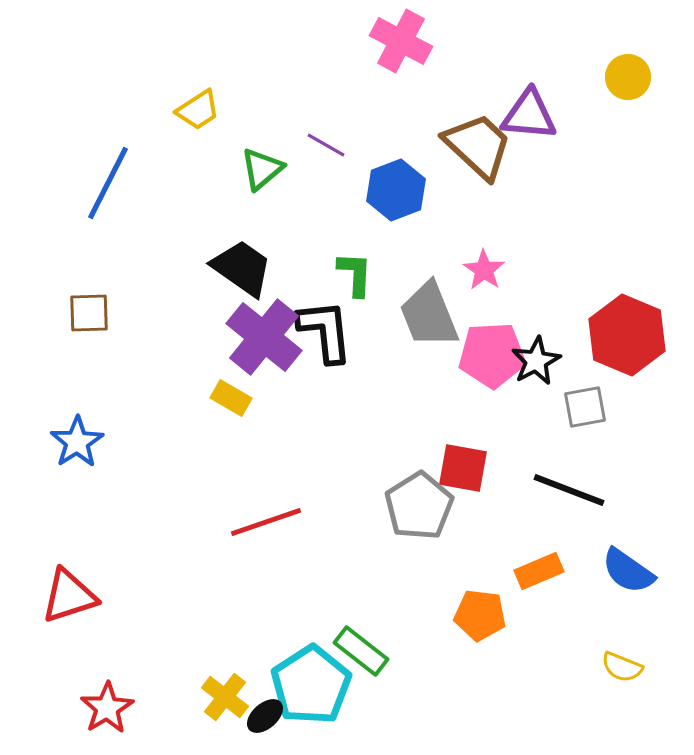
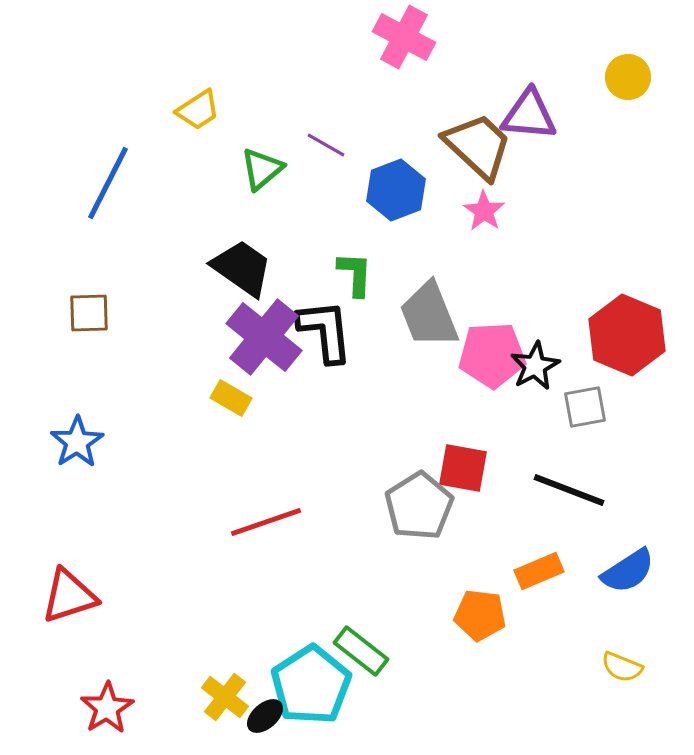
pink cross: moved 3 px right, 4 px up
pink star: moved 59 px up
black star: moved 1 px left, 5 px down
blue semicircle: rotated 68 degrees counterclockwise
